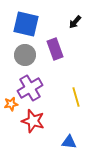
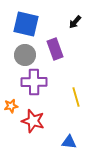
purple cross: moved 4 px right, 6 px up; rotated 30 degrees clockwise
orange star: moved 2 px down
